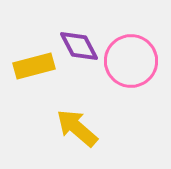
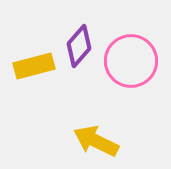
purple diamond: rotated 69 degrees clockwise
yellow arrow: moved 19 px right, 13 px down; rotated 15 degrees counterclockwise
